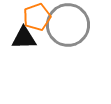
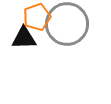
gray circle: moved 1 px left, 1 px up
